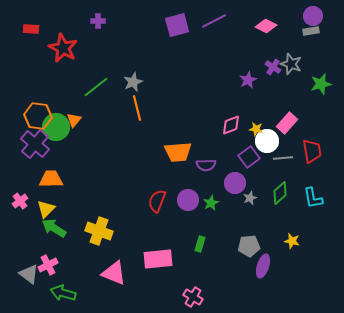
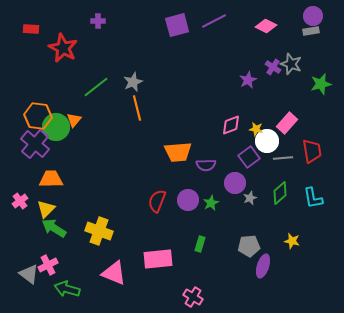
green arrow at (63, 293): moved 4 px right, 4 px up
